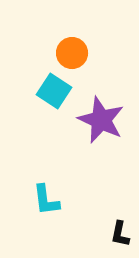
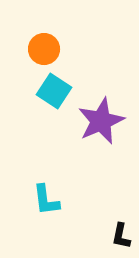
orange circle: moved 28 px left, 4 px up
purple star: moved 1 px down; rotated 24 degrees clockwise
black L-shape: moved 1 px right, 2 px down
